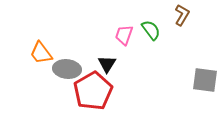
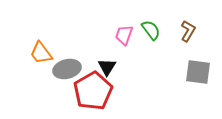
brown L-shape: moved 6 px right, 16 px down
black triangle: moved 3 px down
gray ellipse: rotated 20 degrees counterclockwise
gray square: moved 7 px left, 8 px up
